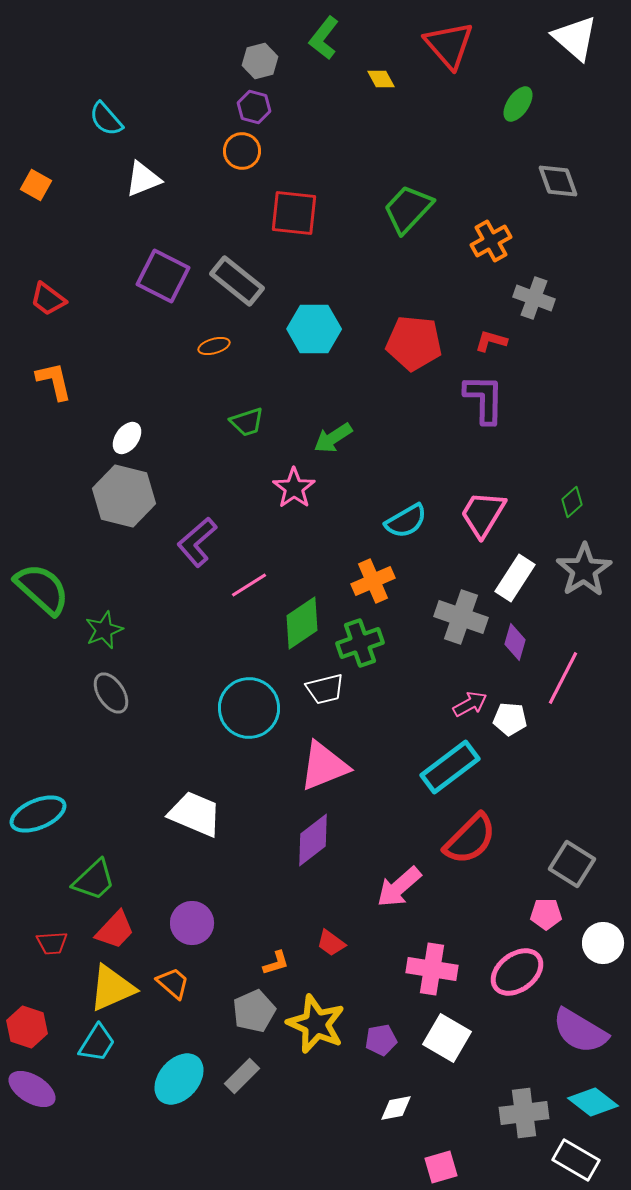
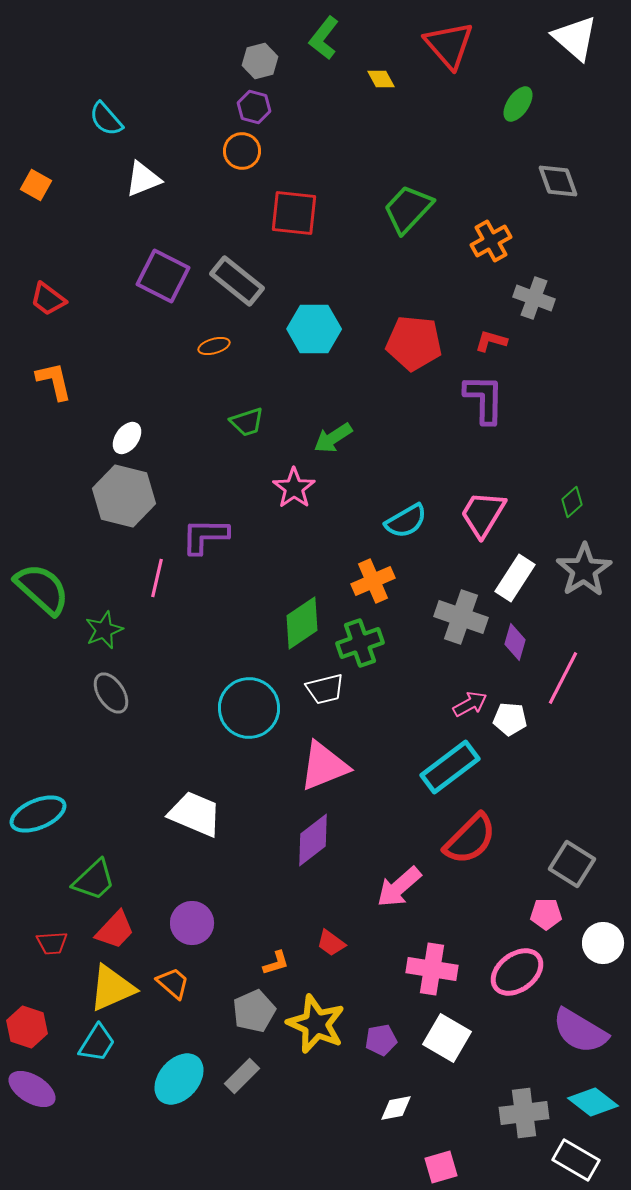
purple L-shape at (197, 542): moved 8 px right, 6 px up; rotated 42 degrees clockwise
pink line at (249, 585): moved 92 px left, 7 px up; rotated 45 degrees counterclockwise
